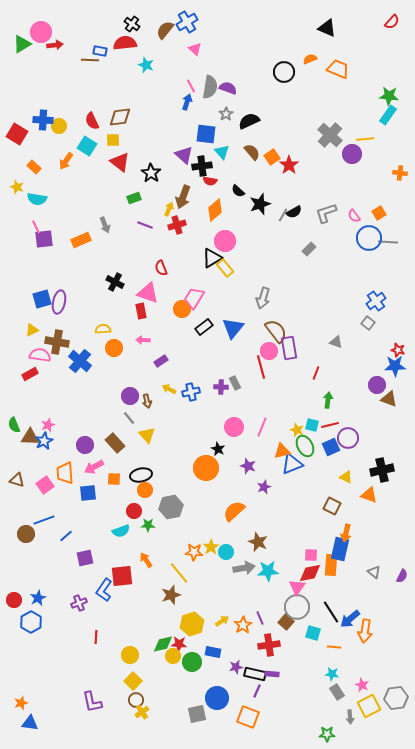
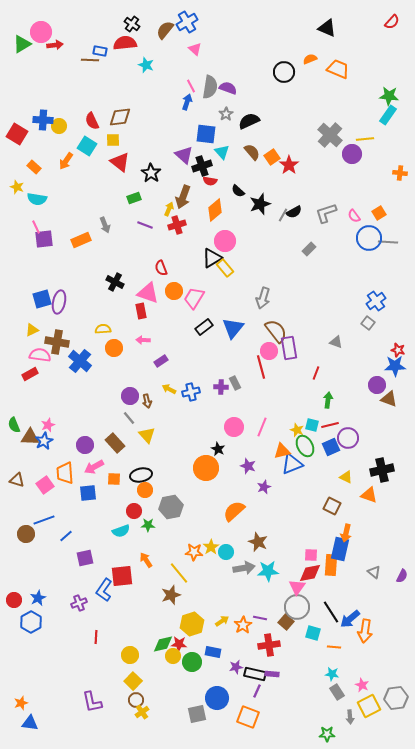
black cross at (202, 166): rotated 12 degrees counterclockwise
orange circle at (182, 309): moved 8 px left, 18 px up
purple line at (260, 618): rotated 56 degrees counterclockwise
